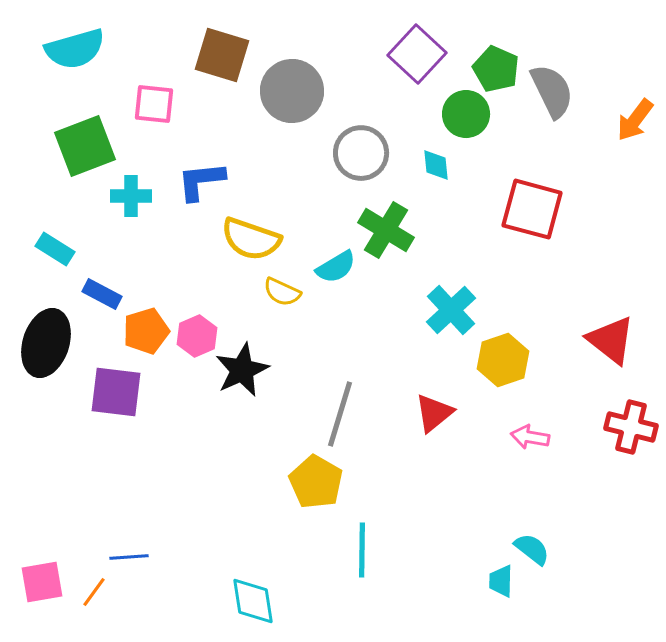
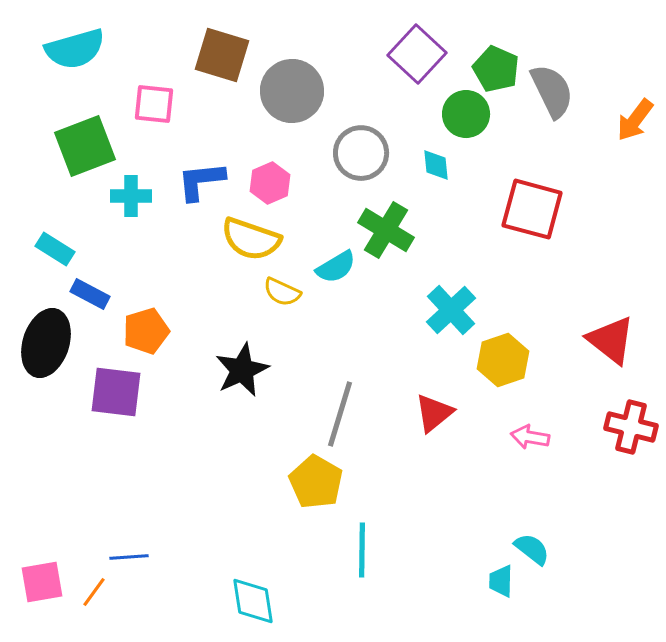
blue rectangle at (102, 294): moved 12 px left
pink hexagon at (197, 336): moved 73 px right, 153 px up
